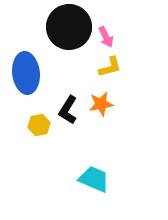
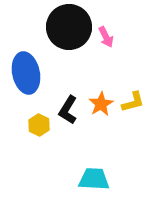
yellow L-shape: moved 23 px right, 35 px down
blue ellipse: rotated 6 degrees counterclockwise
orange star: rotated 20 degrees counterclockwise
yellow hexagon: rotated 20 degrees counterclockwise
cyan trapezoid: rotated 20 degrees counterclockwise
